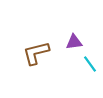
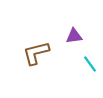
purple triangle: moved 6 px up
